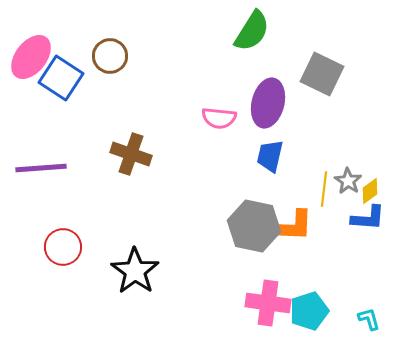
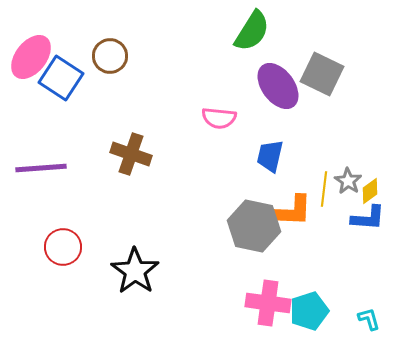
purple ellipse: moved 10 px right, 17 px up; rotated 51 degrees counterclockwise
orange L-shape: moved 1 px left, 15 px up
